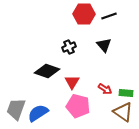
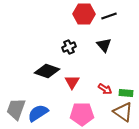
pink pentagon: moved 4 px right, 8 px down; rotated 15 degrees counterclockwise
